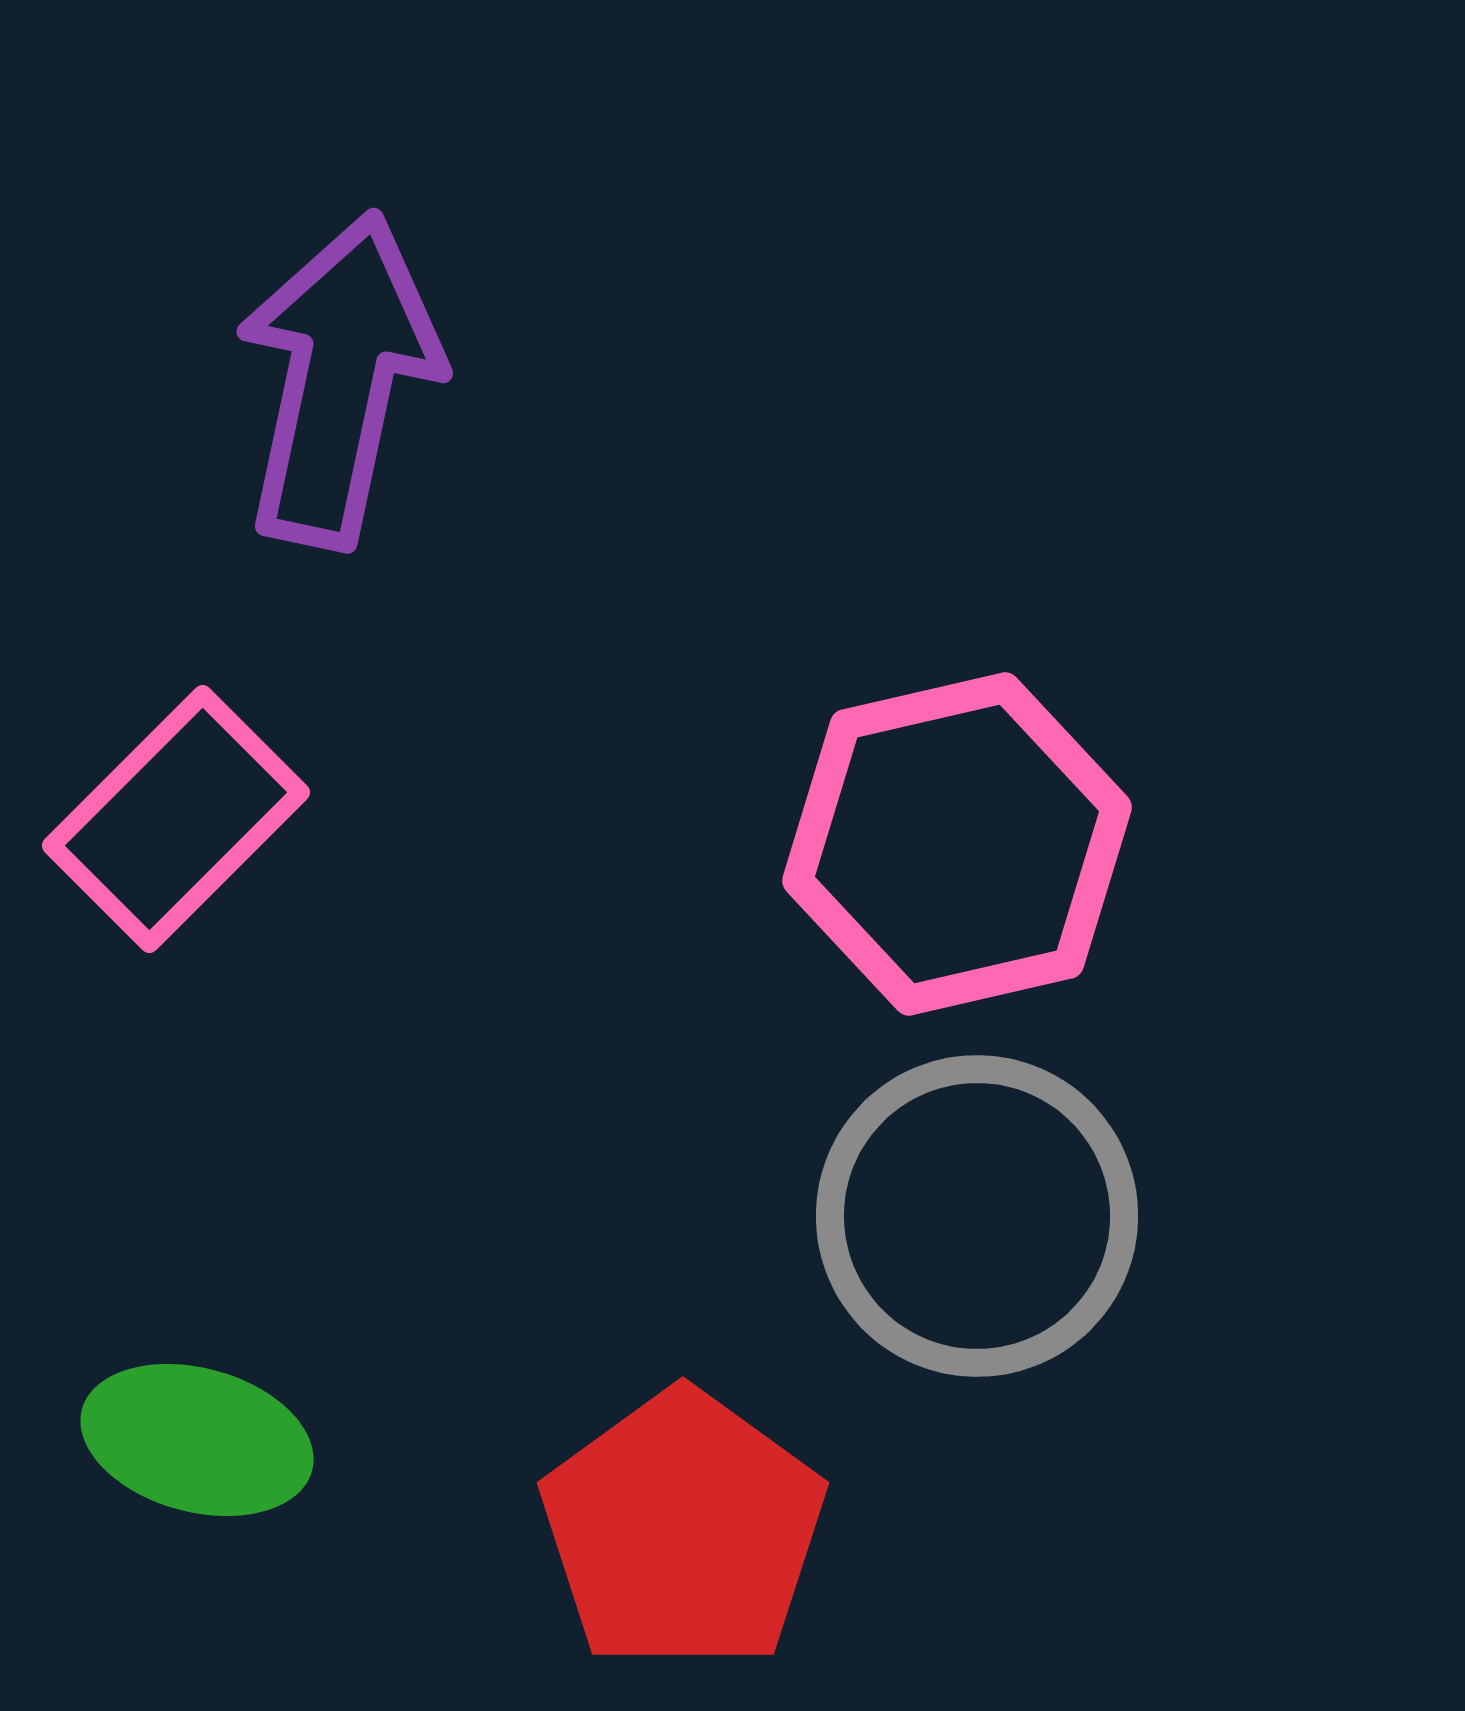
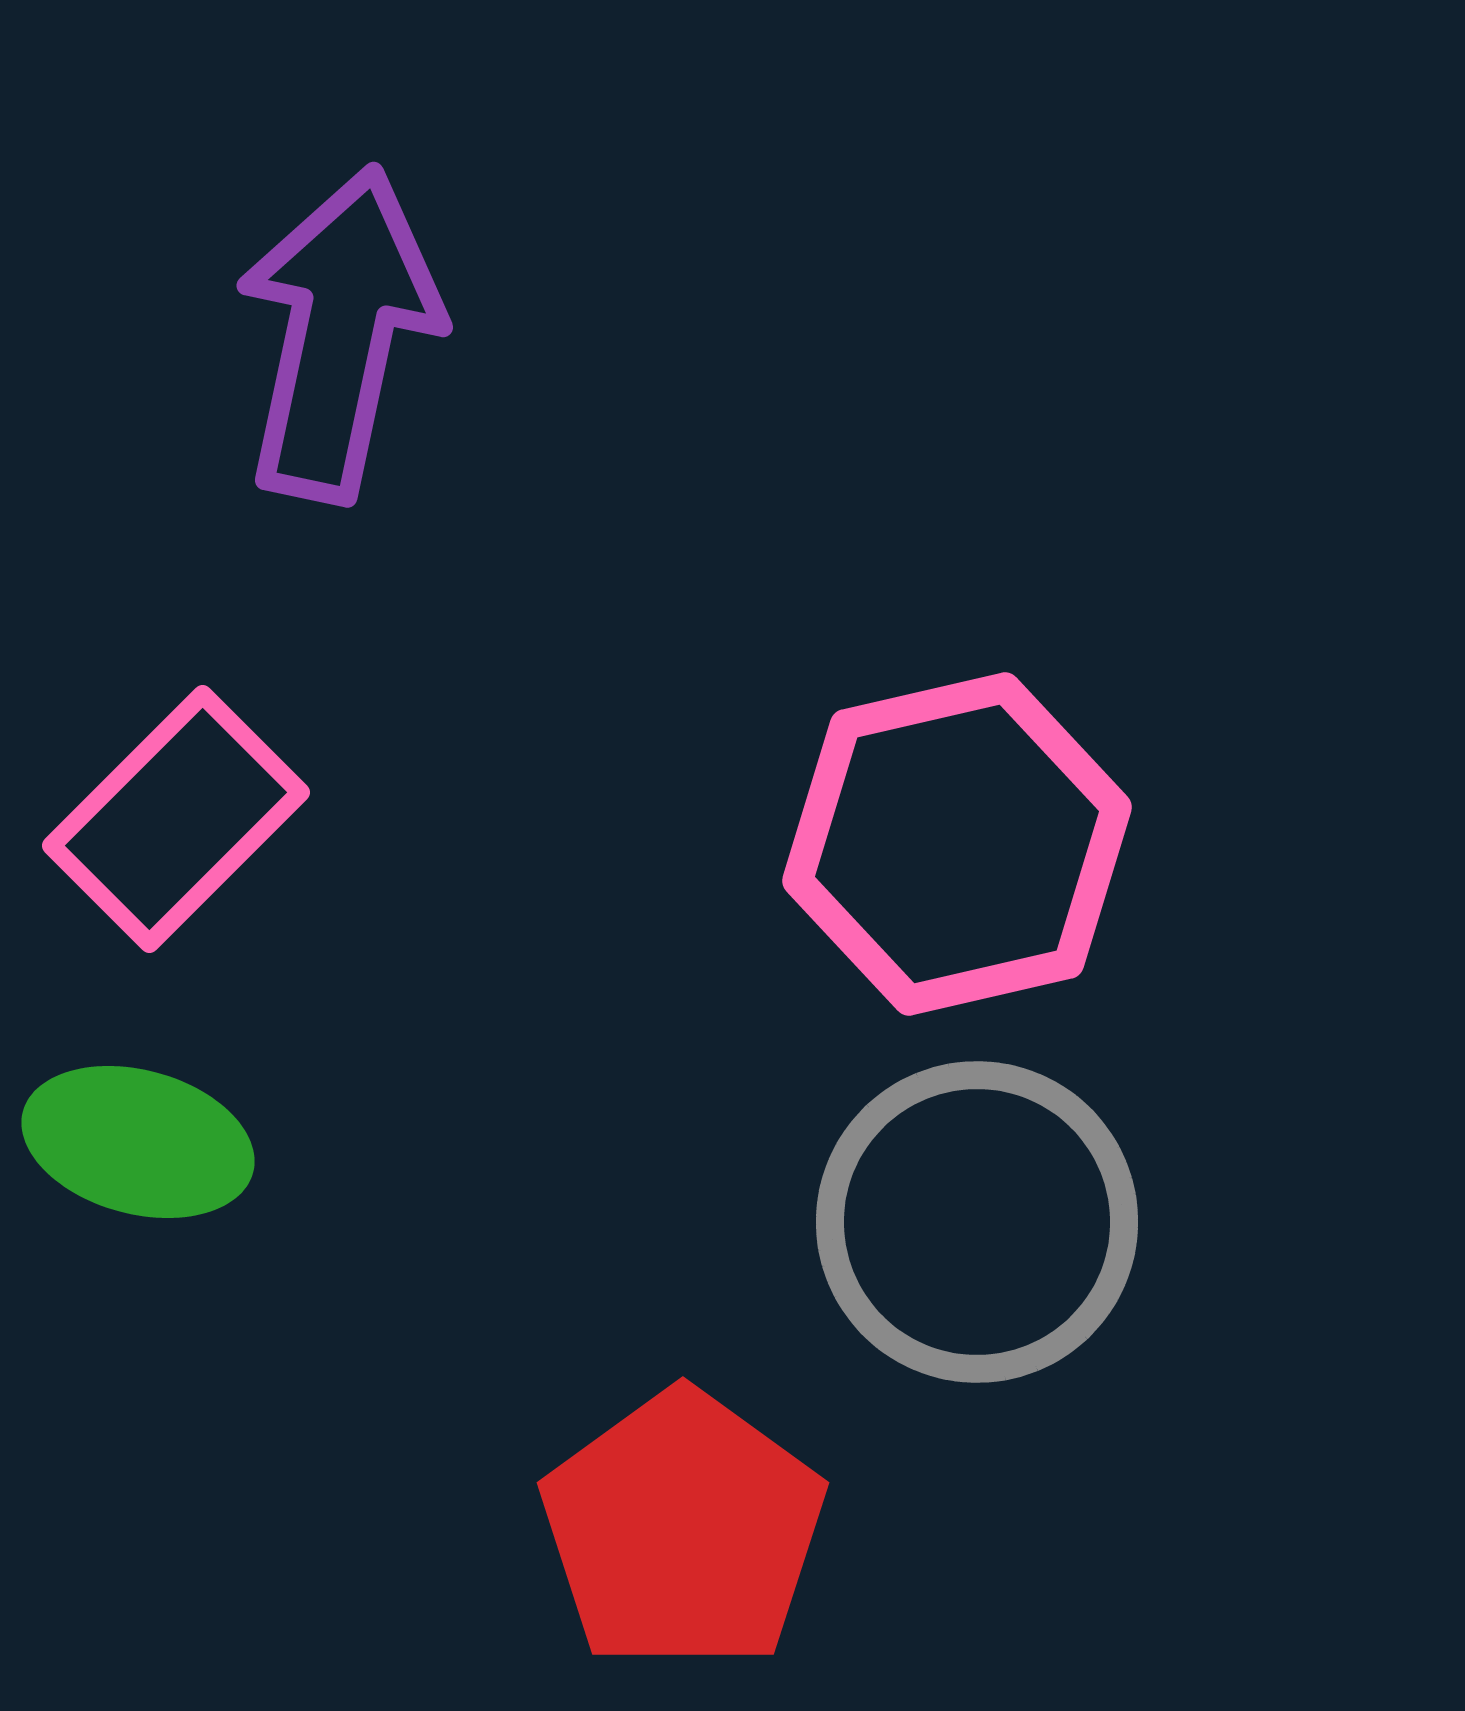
purple arrow: moved 46 px up
gray circle: moved 6 px down
green ellipse: moved 59 px left, 298 px up
